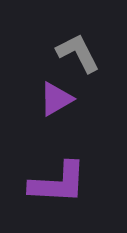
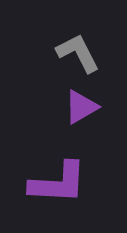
purple triangle: moved 25 px right, 8 px down
